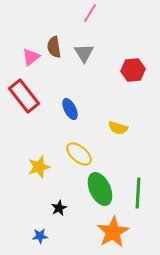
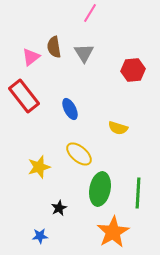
green ellipse: rotated 36 degrees clockwise
